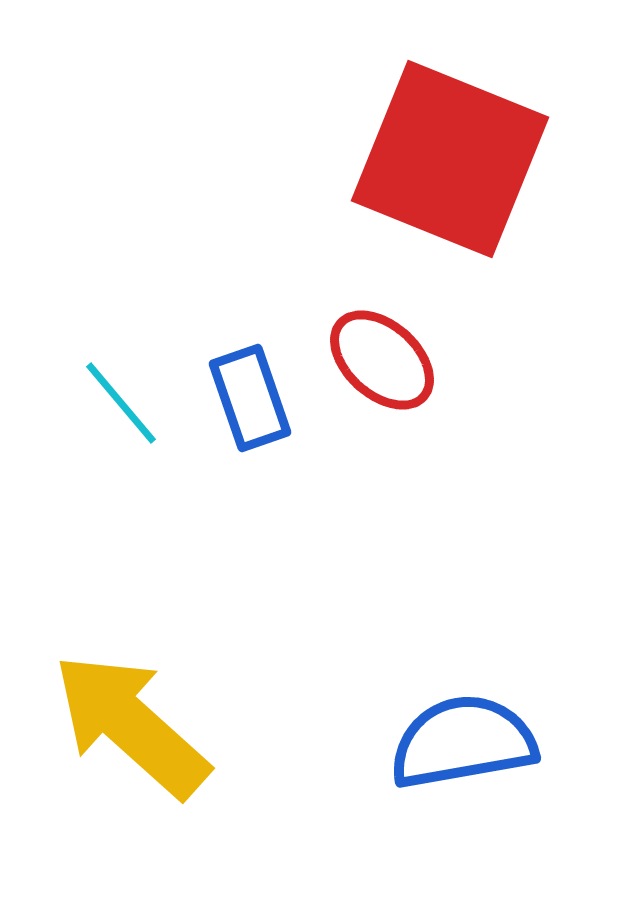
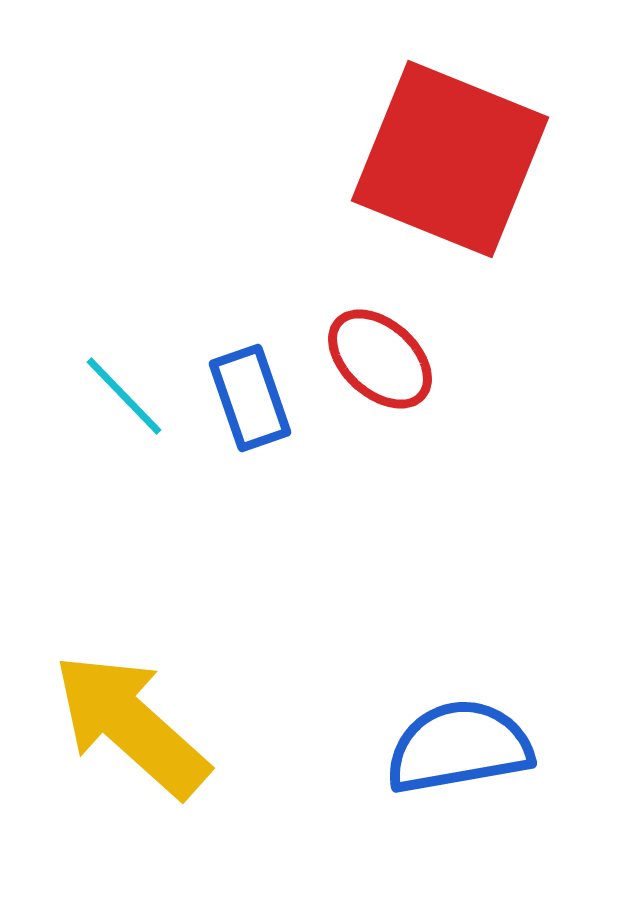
red ellipse: moved 2 px left, 1 px up
cyan line: moved 3 px right, 7 px up; rotated 4 degrees counterclockwise
blue semicircle: moved 4 px left, 5 px down
